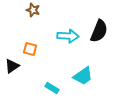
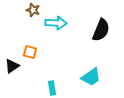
black semicircle: moved 2 px right, 1 px up
cyan arrow: moved 12 px left, 13 px up
orange square: moved 3 px down
cyan trapezoid: moved 8 px right, 1 px down
cyan rectangle: rotated 48 degrees clockwise
